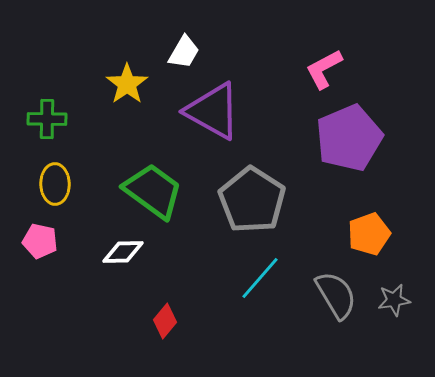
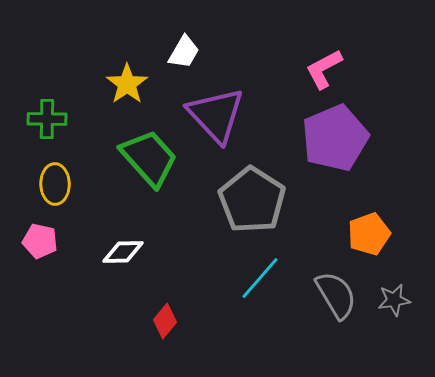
purple triangle: moved 3 px right, 4 px down; rotated 18 degrees clockwise
purple pentagon: moved 14 px left
green trapezoid: moved 4 px left, 33 px up; rotated 12 degrees clockwise
